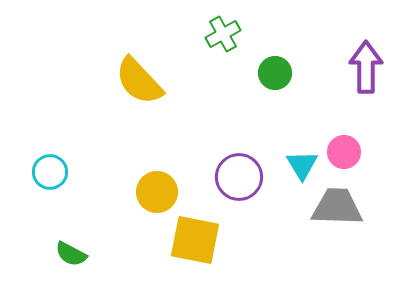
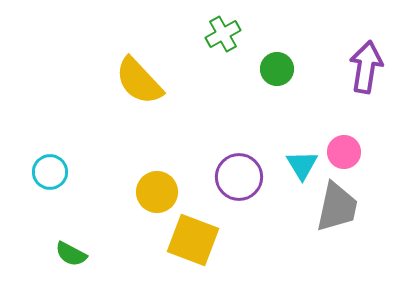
purple arrow: rotated 9 degrees clockwise
green circle: moved 2 px right, 4 px up
gray trapezoid: rotated 100 degrees clockwise
yellow square: moved 2 px left; rotated 10 degrees clockwise
